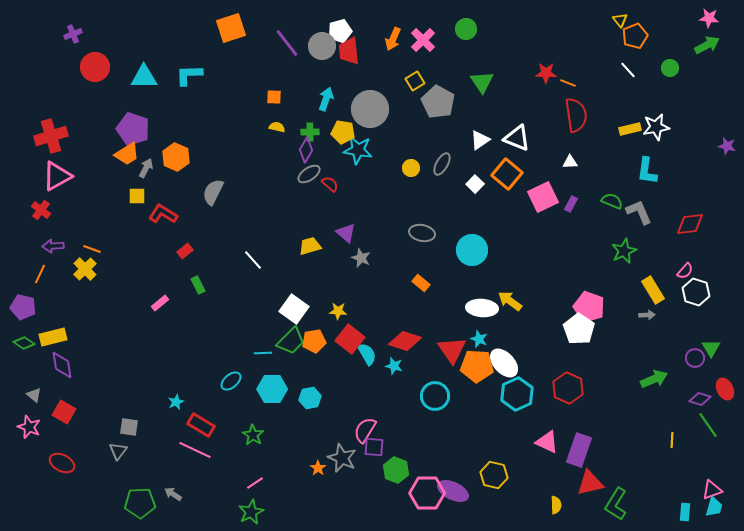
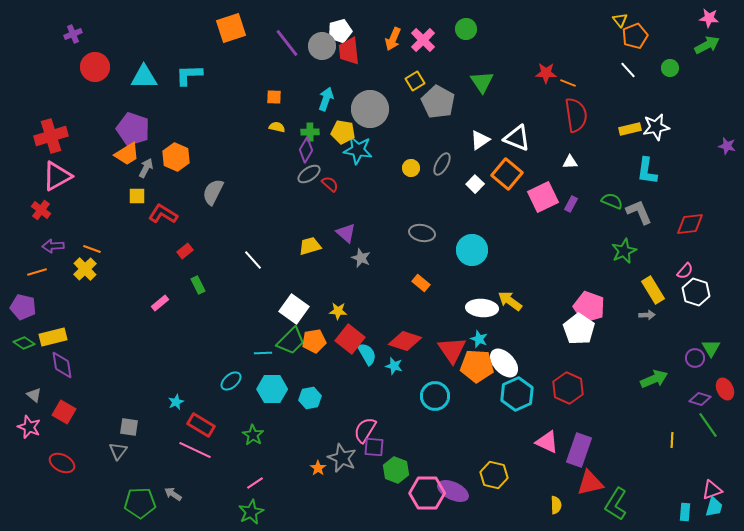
orange line at (40, 274): moved 3 px left, 2 px up; rotated 48 degrees clockwise
